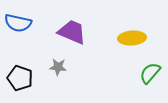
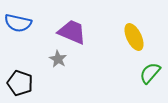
yellow ellipse: moved 2 px right, 1 px up; rotated 68 degrees clockwise
gray star: moved 8 px up; rotated 24 degrees clockwise
black pentagon: moved 5 px down
